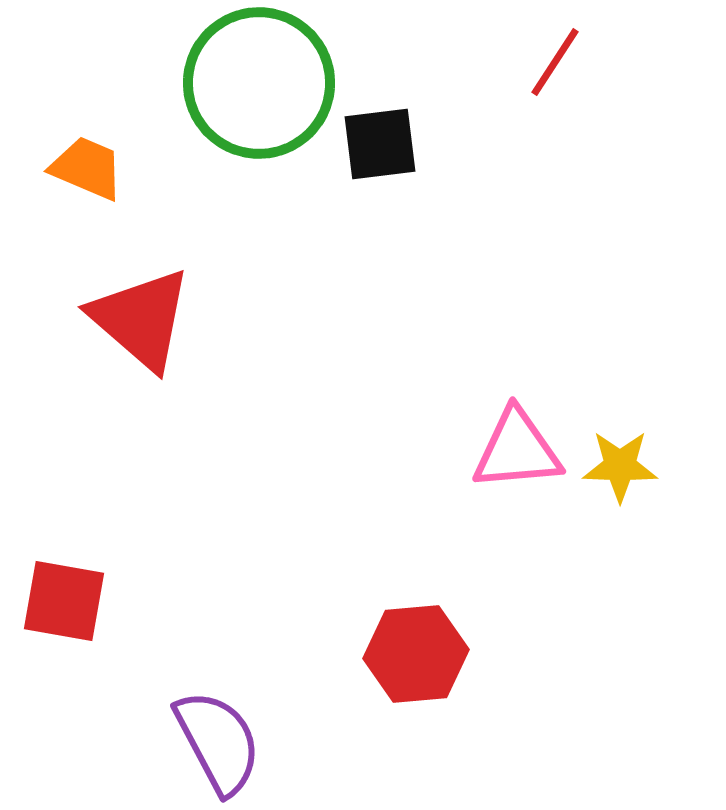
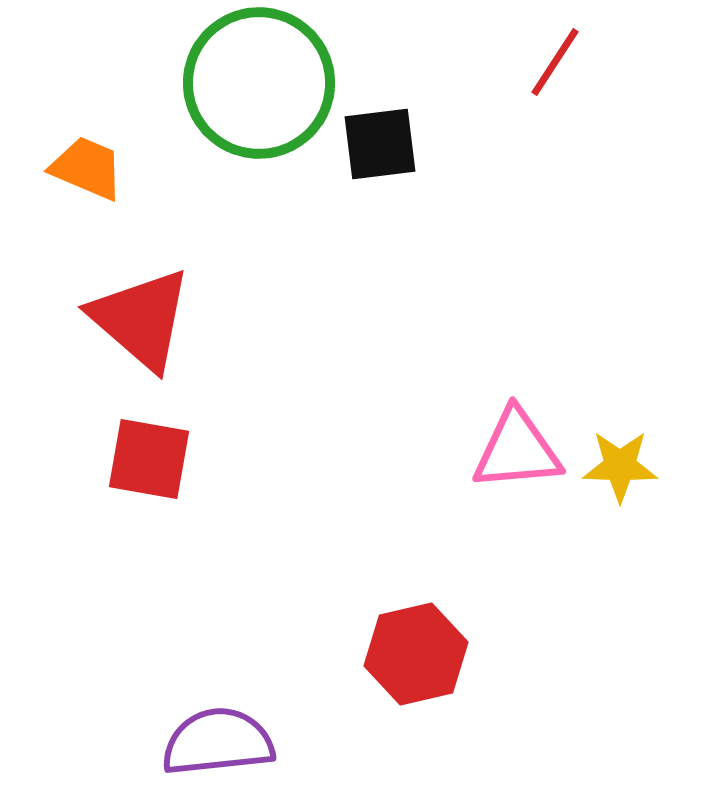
red square: moved 85 px right, 142 px up
red hexagon: rotated 8 degrees counterclockwise
purple semicircle: rotated 68 degrees counterclockwise
